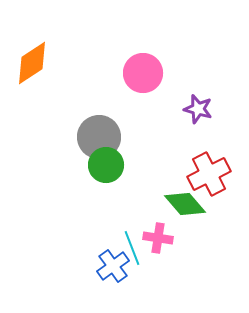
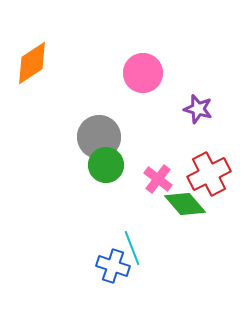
pink cross: moved 59 px up; rotated 28 degrees clockwise
blue cross: rotated 36 degrees counterclockwise
